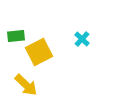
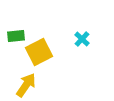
yellow arrow: rotated 100 degrees counterclockwise
